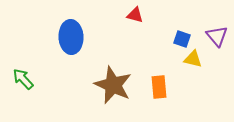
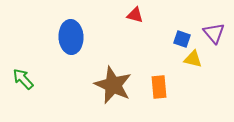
purple triangle: moved 3 px left, 3 px up
